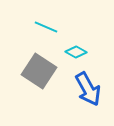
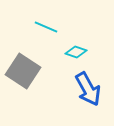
cyan diamond: rotated 10 degrees counterclockwise
gray square: moved 16 px left
